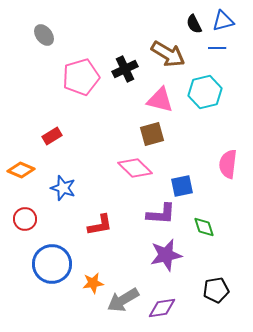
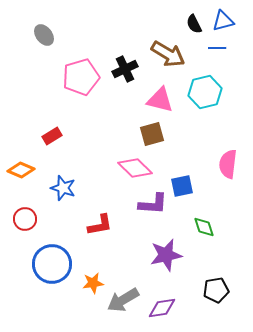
purple L-shape: moved 8 px left, 10 px up
